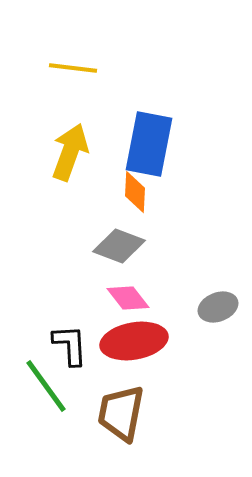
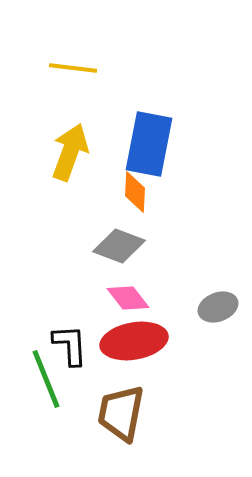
green line: moved 7 px up; rotated 14 degrees clockwise
